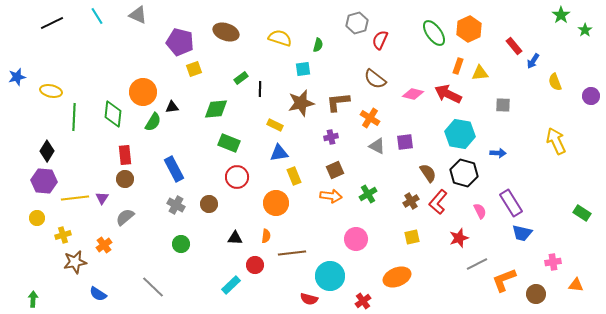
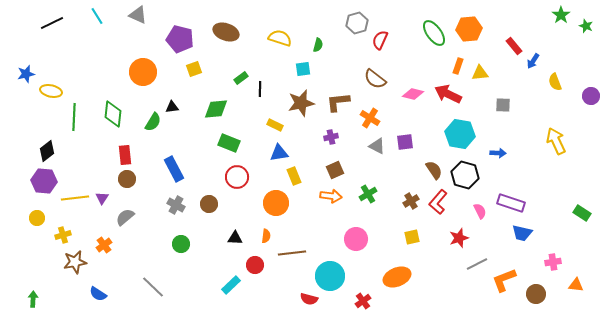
orange hexagon at (469, 29): rotated 20 degrees clockwise
green star at (585, 30): moved 1 px right, 4 px up; rotated 16 degrees counterclockwise
purple pentagon at (180, 42): moved 3 px up
blue star at (17, 77): moved 9 px right, 3 px up
orange circle at (143, 92): moved 20 px up
black diamond at (47, 151): rotated 20 degrees clockwise
brown semicircle at (428, 173): moved 6 px right, 3 px up
black hexagon at (464, 173): moved 1 px right, 2 px down
brown circle at (125, 179): moved 2 px right
purple rectangle at (511, 203): rotated 40 degrees counterclockwise
